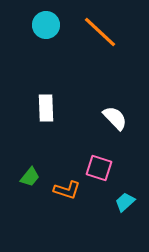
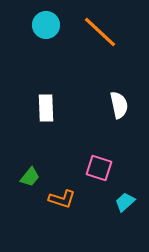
white semicircle: moved 4 px right, 13 px up; rotated 32 degrees clockwise
orange L-shape: moved 5 px left, 9 px down
